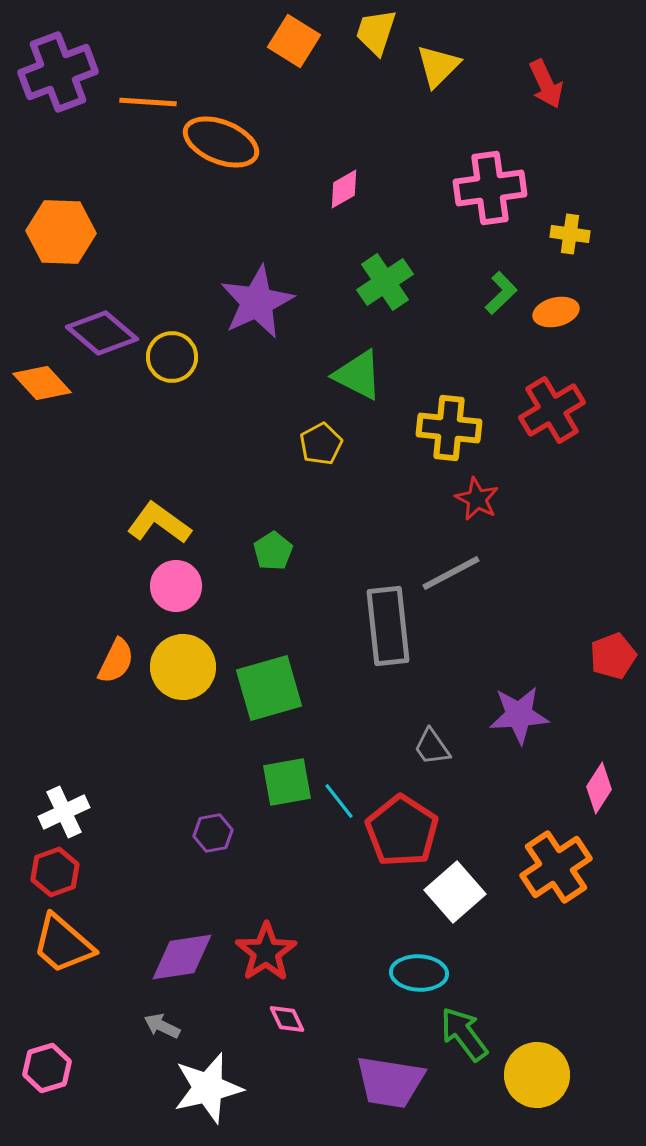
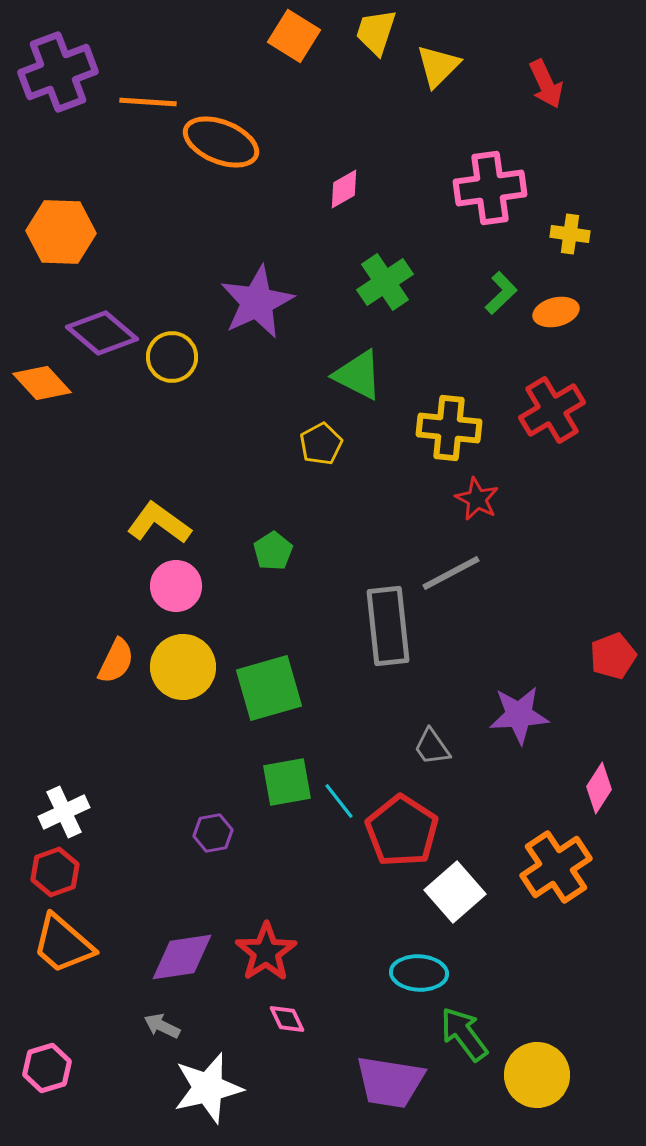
orange square at (294, 41): moved 5 px up
